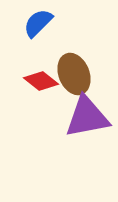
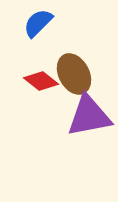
brown ellipse: rotated 6 degrees counterclockwise
purple triangle: moved 2 px right, 1 px up
